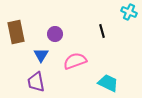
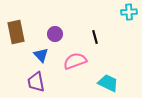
cyan cross: rotated 28 degrees counterclockwise
black line: moved 7 px left, 6 px down
blue triangle: rotated 14 degrees counterclockwise
